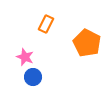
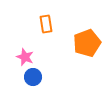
orange rectangle: rotated 36 degrees counterclockwise
orange pentagon: rotated 24 degrees clockwise
